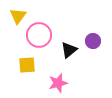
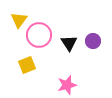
yellow triangle: moved 1 px right, 4 px down
black triangle: moved 7 px up; rotated 24 degrees counterclockwise
yellow square: rotated 18 degrees counterclockwise
pink star: moved 9 px right, 2 px down
